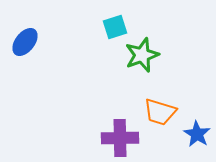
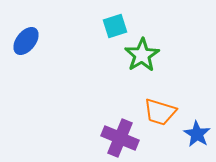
cyan square: moved 1 px up
blue ellipse: moved 1 px right, 1 px up
green star: rotated 12 degrees counterclockwise
purple cross: rotated 24 degrees clockwise
